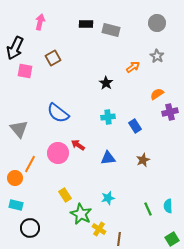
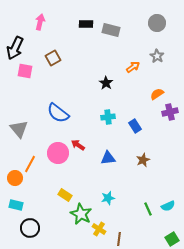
yellow rectangle: rotated 24 degrees counterclockwise
cyan semicircle: rotated 112 degrees counterclockwise
